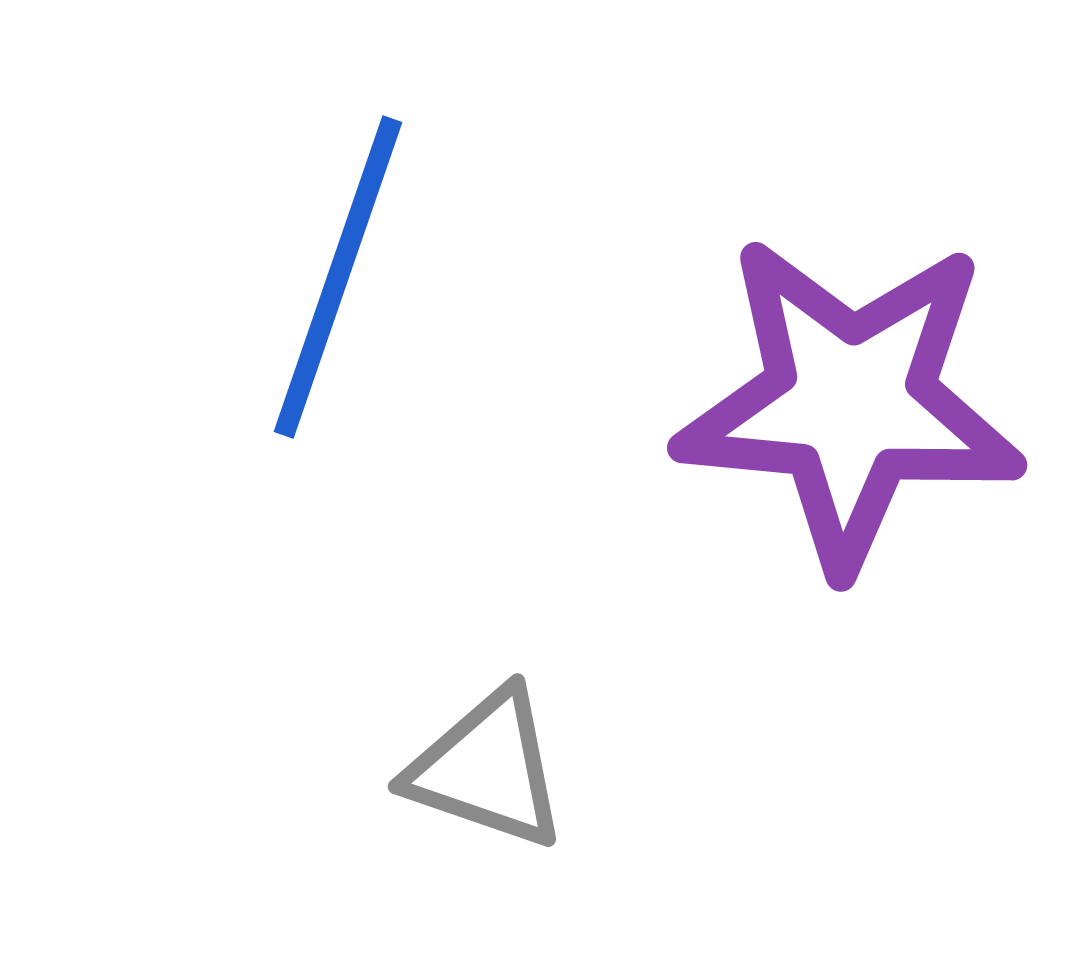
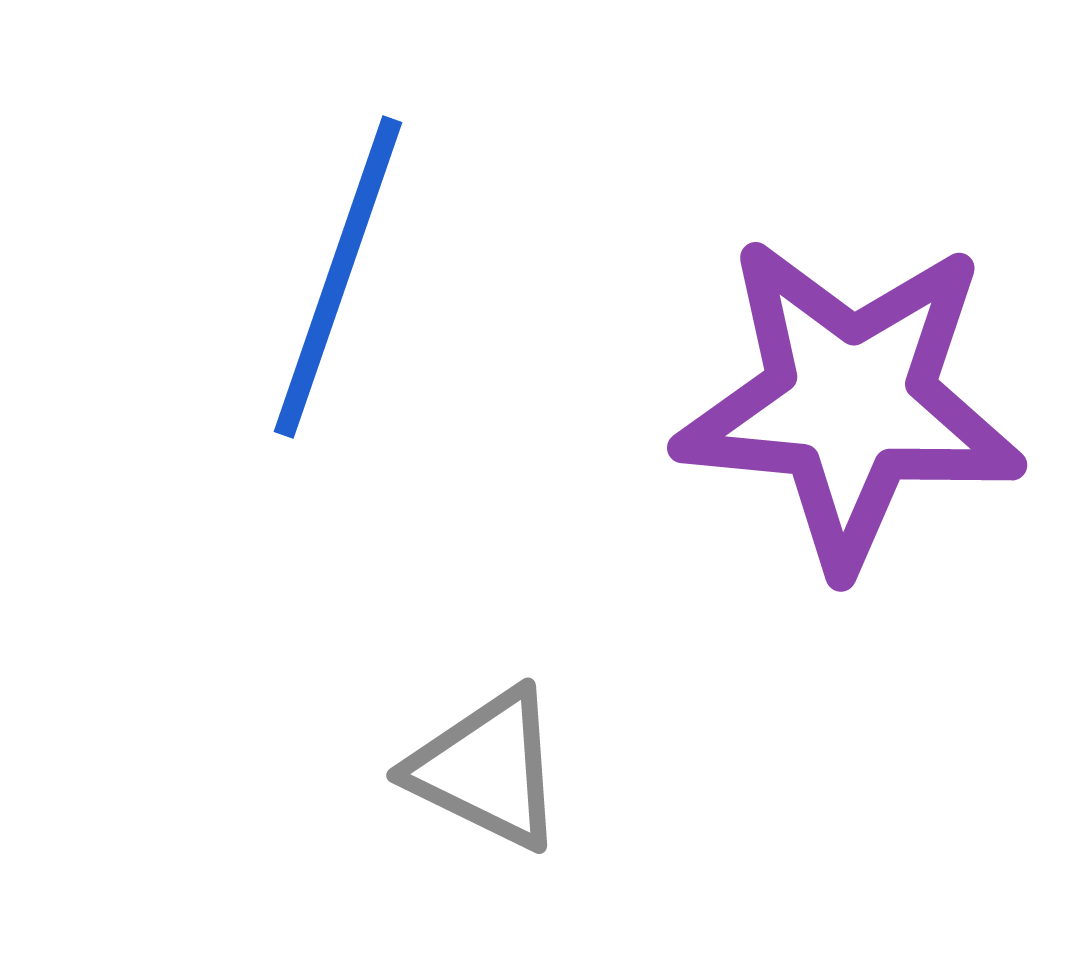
gray triangle: rotated 7 degrees clockwise
